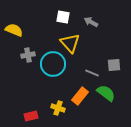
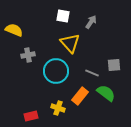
white square: moved 1 px up
gray arrow: rotated 96 degrees clockwise
cyan circle: moved 3 px right, 7 px down
